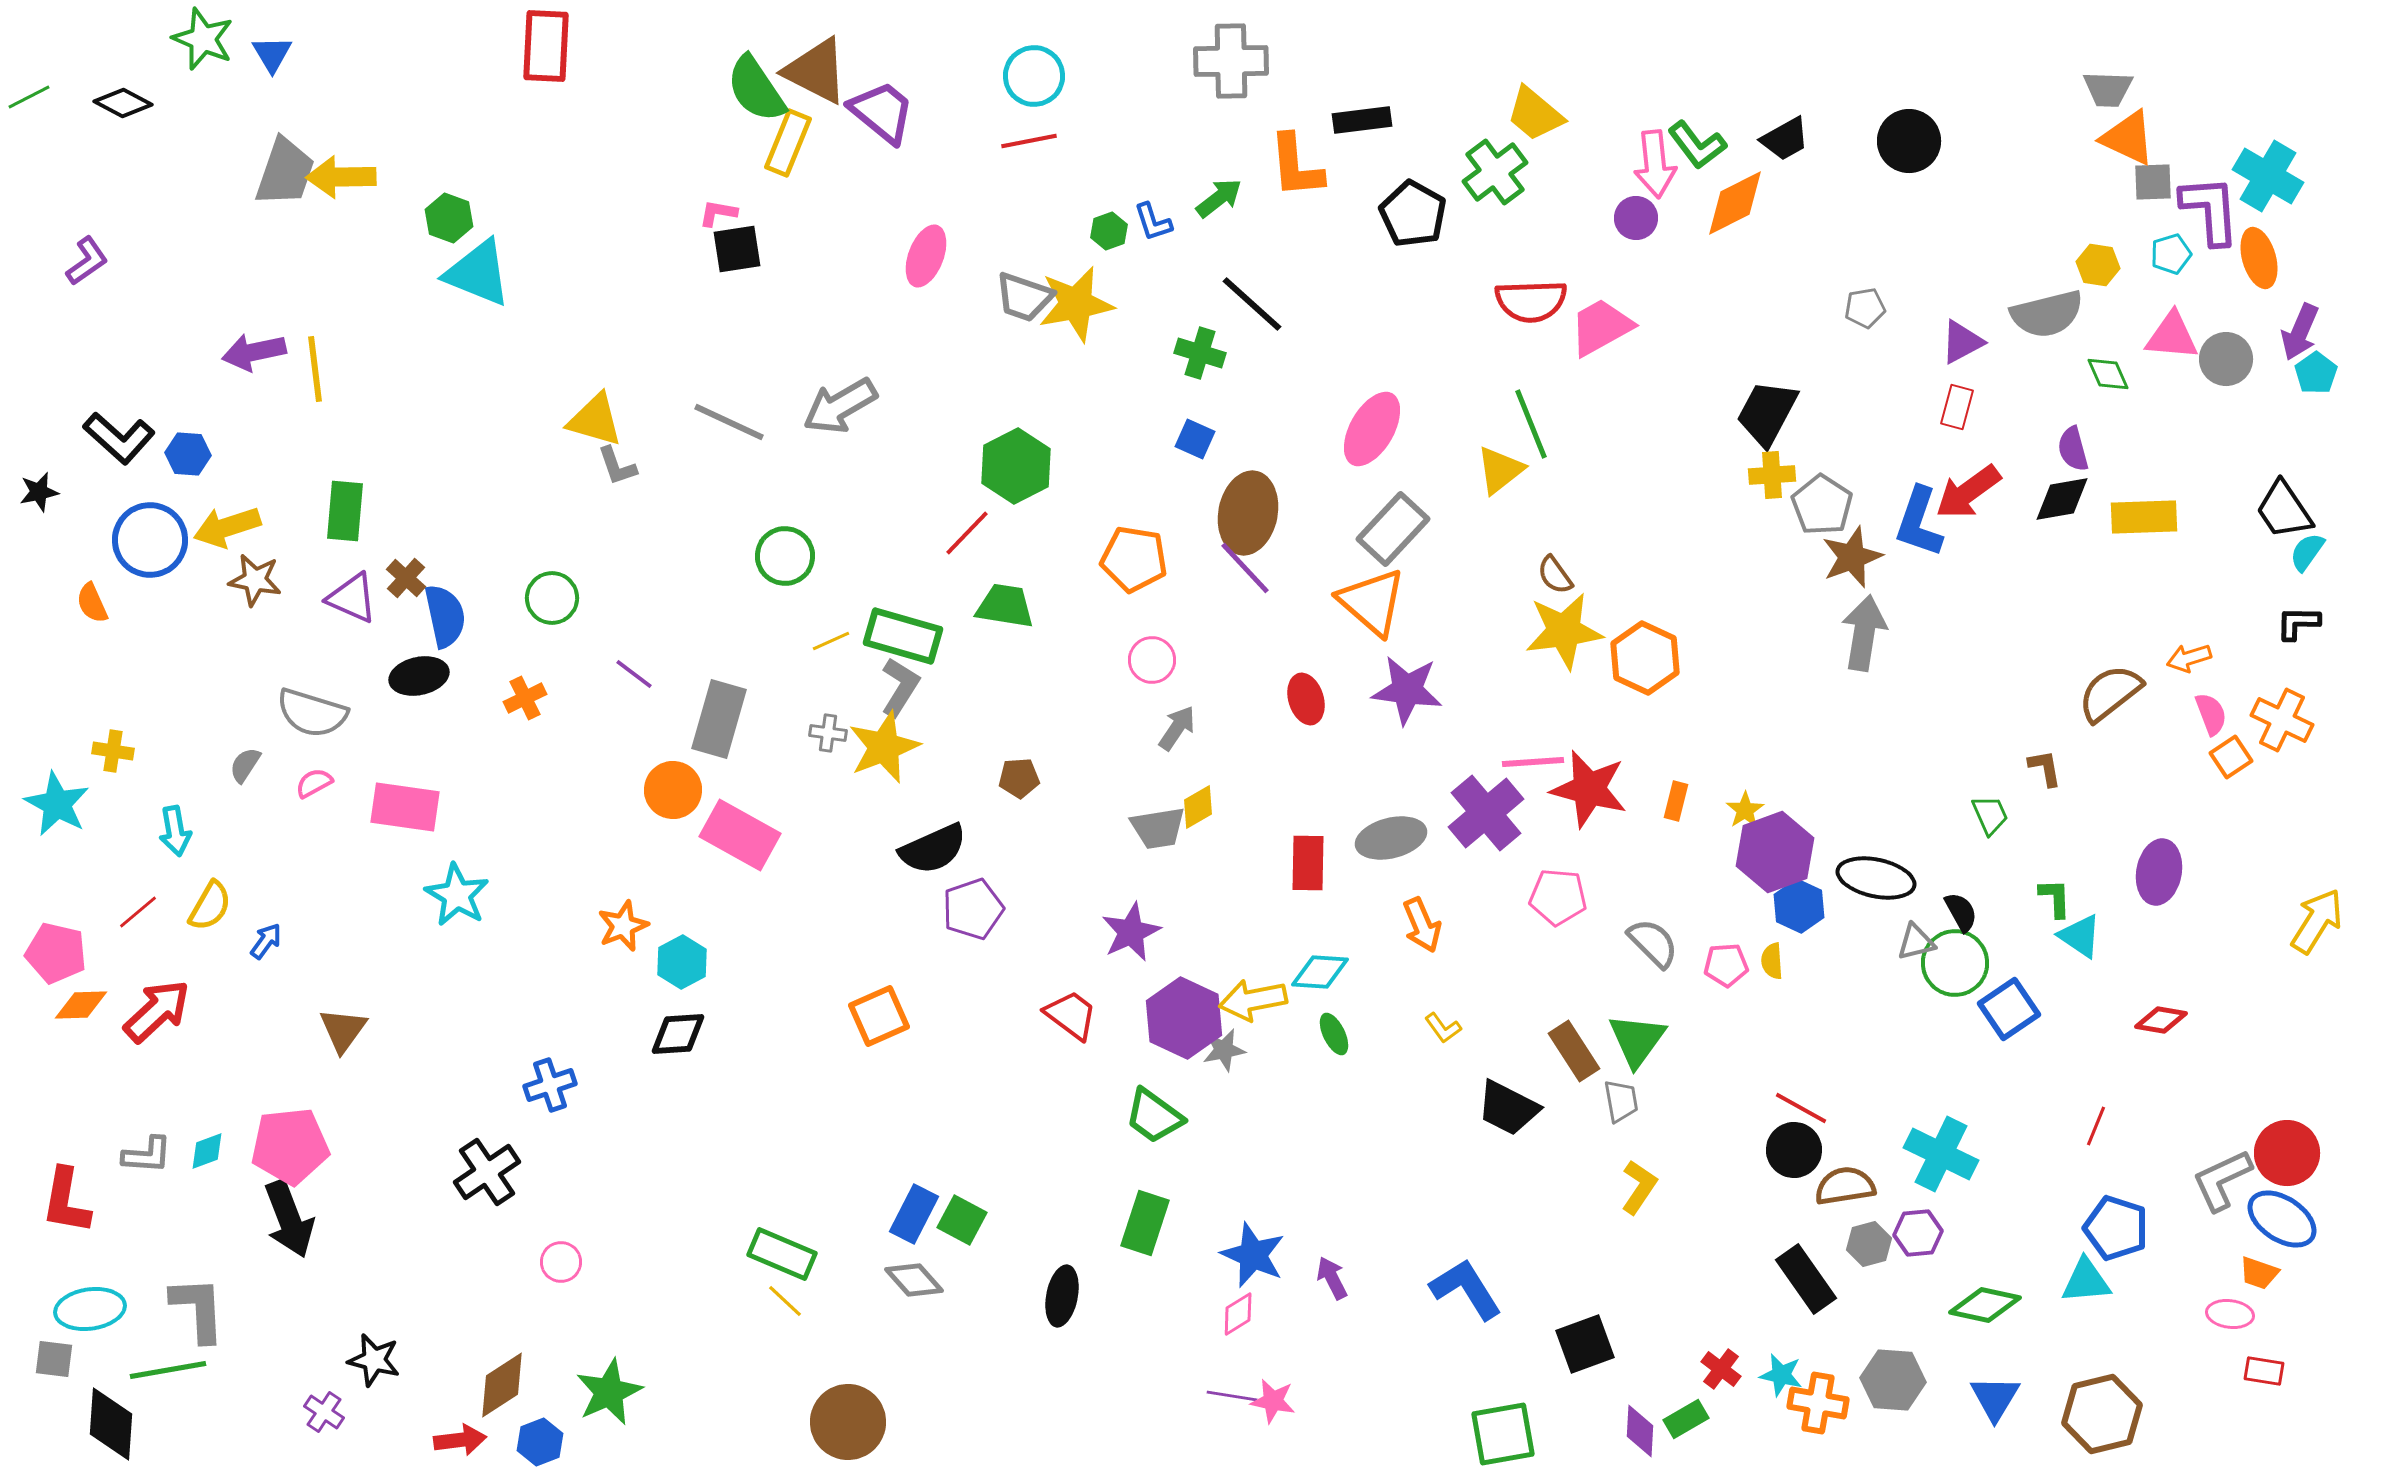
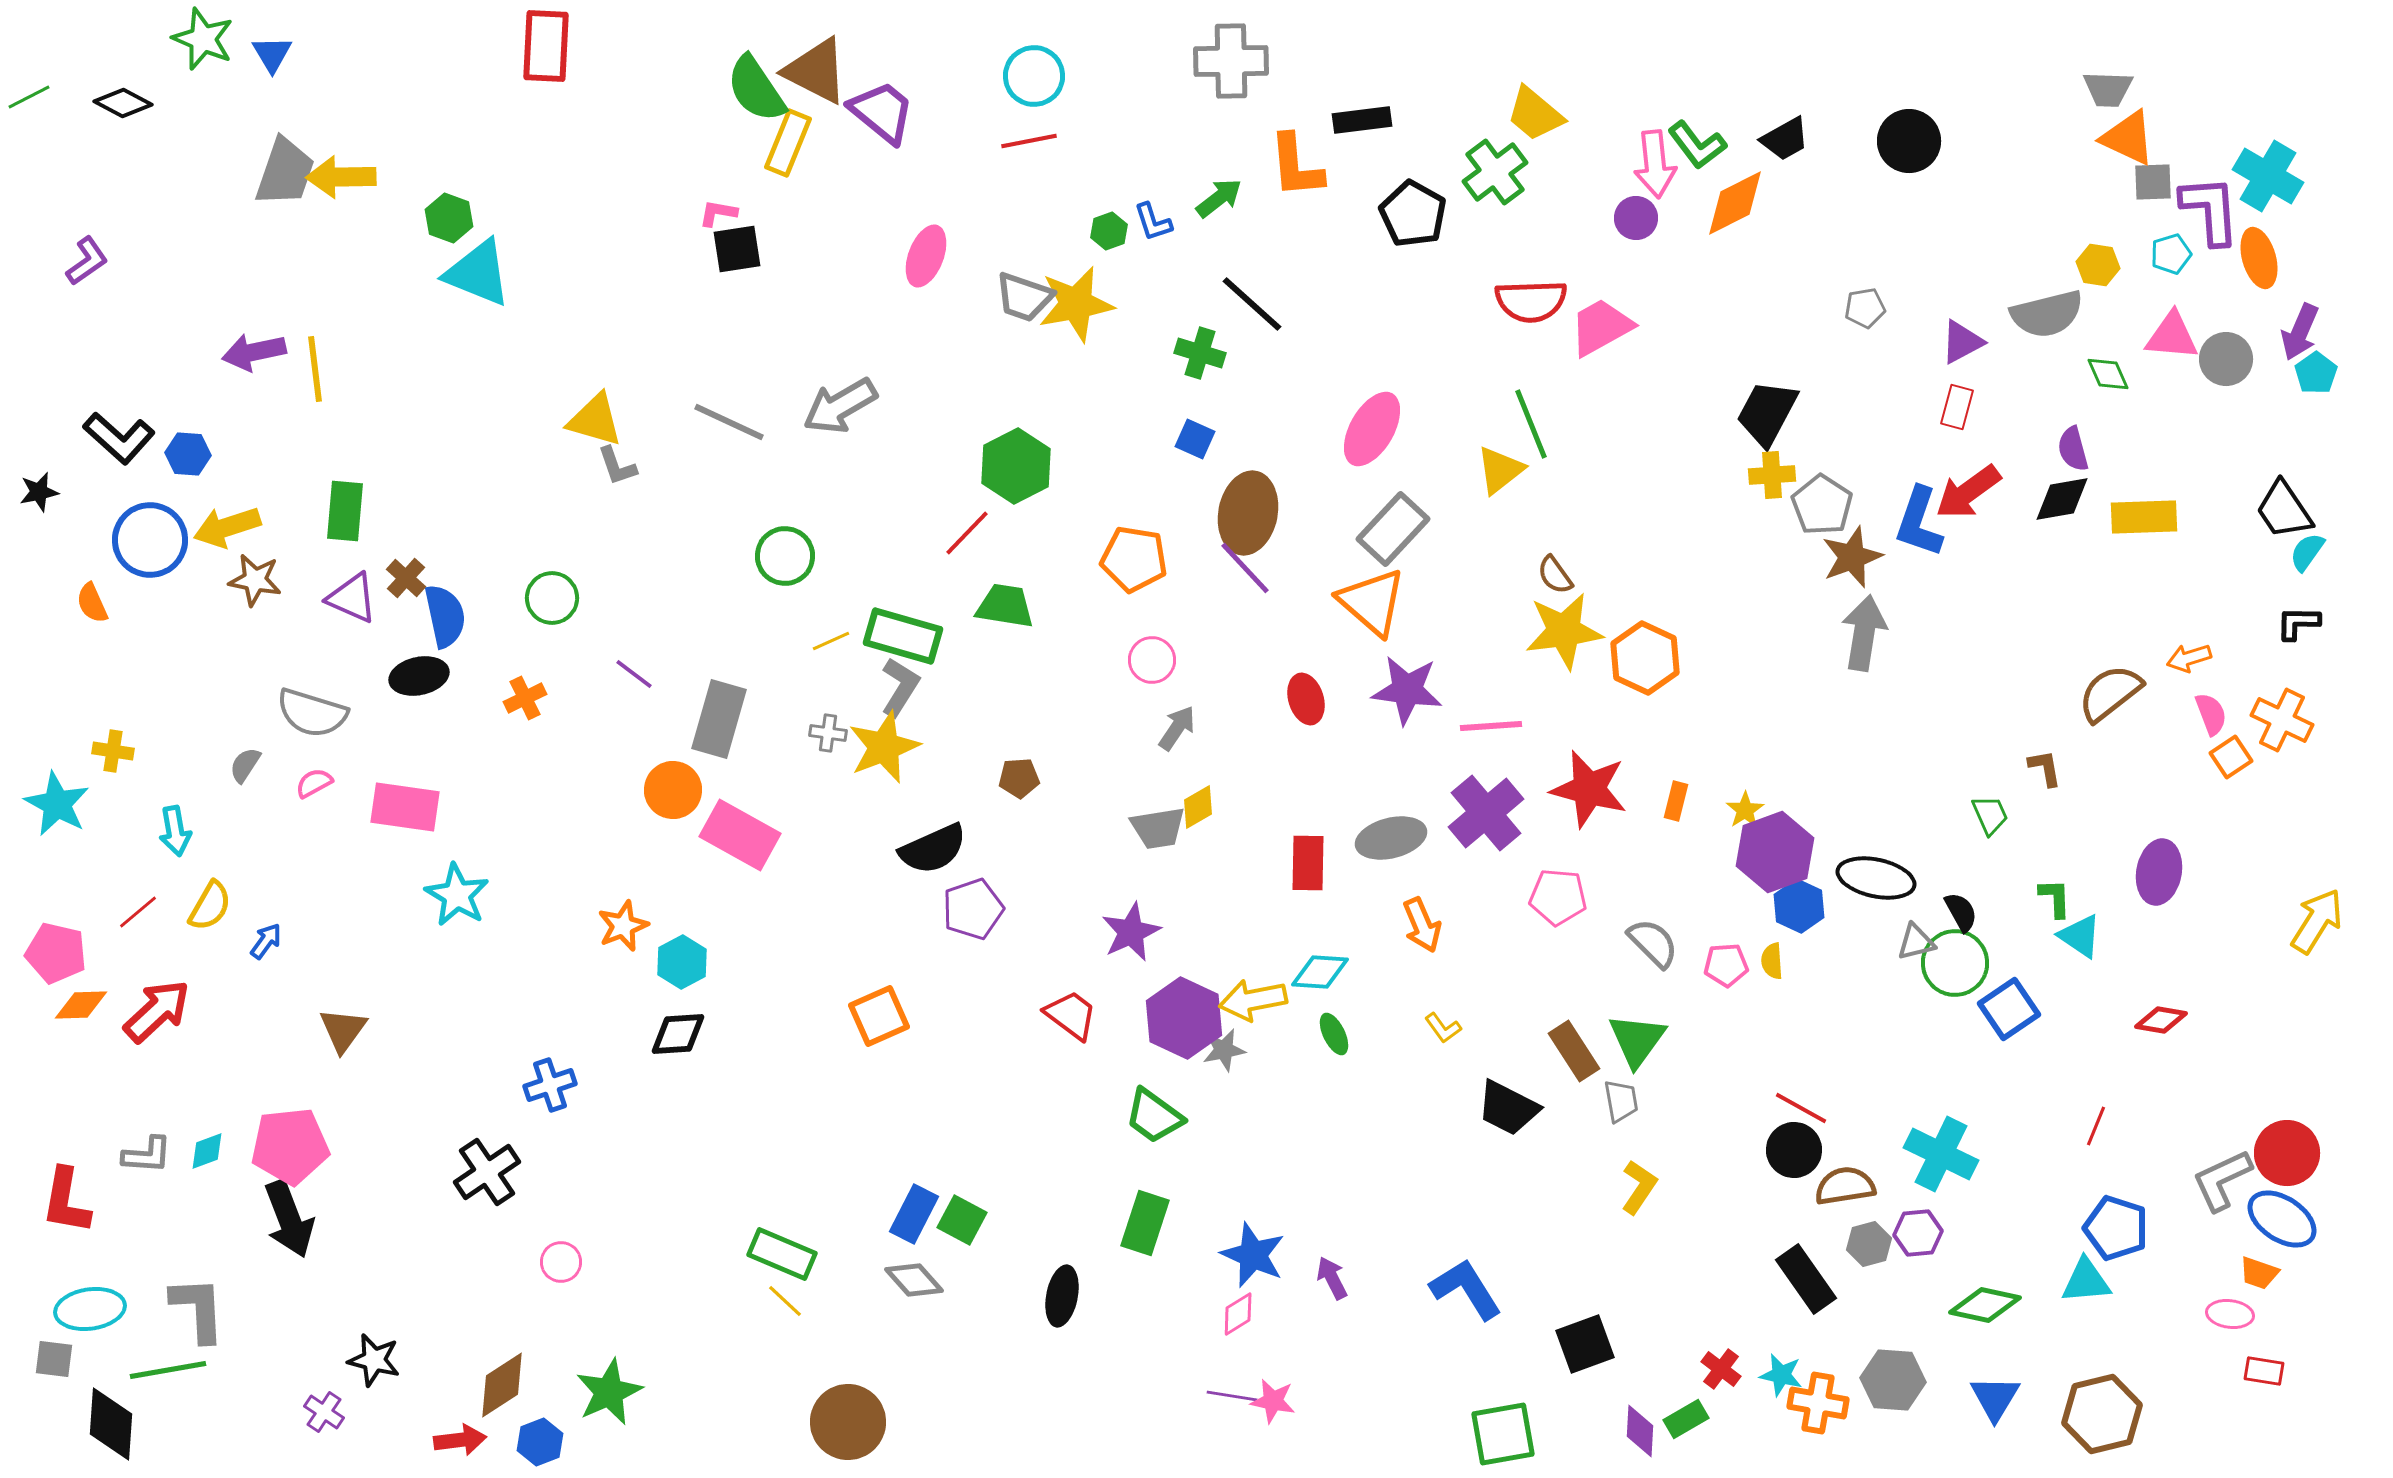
pink line at (1533, 762): moved 42 px left, 36 px up
